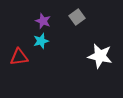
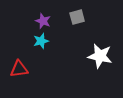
gray square: rotated 21 degrees clockwise
red triangle: moved 12 px down
